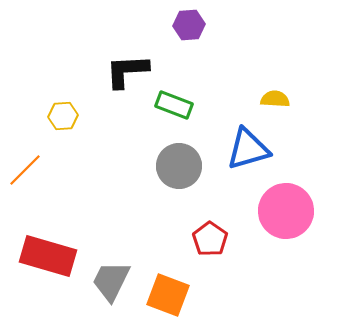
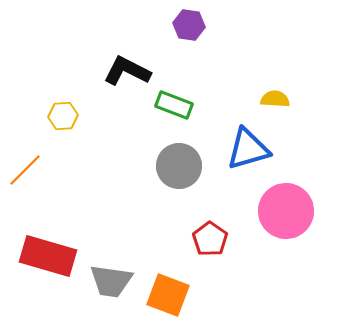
purple hexagon: rotated 12 degrees clockwise
black L-shape: rotated 30 degrees clockwise
gray trapezoid: rotated 108 degrees counterclockwise
